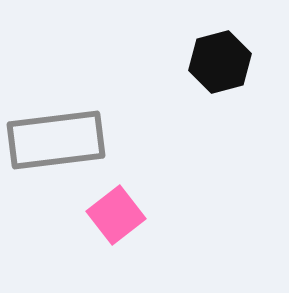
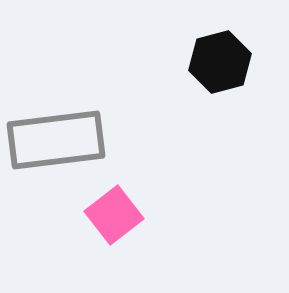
pink square: moved 2 px left
